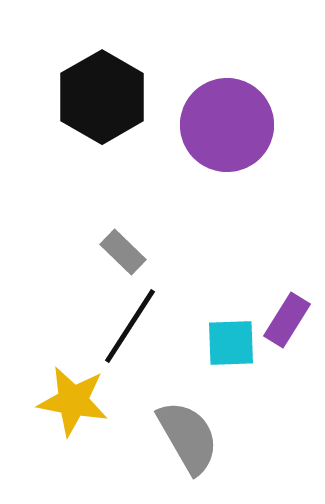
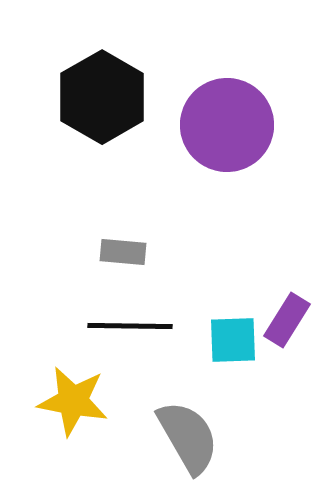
gray rectangle: rotated 39 degrees counterclockwise
black line: rotated 58 degrees clockwise
cyan square: moved 2 px right, 3 px up
